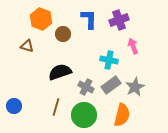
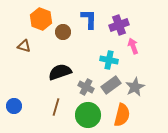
purple cross: moved 5 px down
brown circle: moved 2 px up
brown triangle: moved 3 px left
green circle: moved 4 px right
